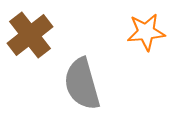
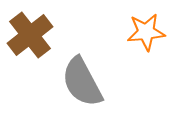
gray semicircle: moved 2 px up; rotated 12 degrees counterclockwise
